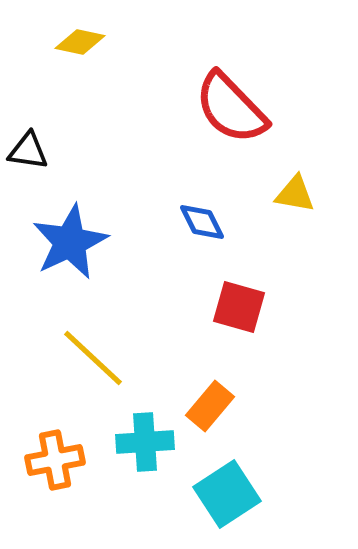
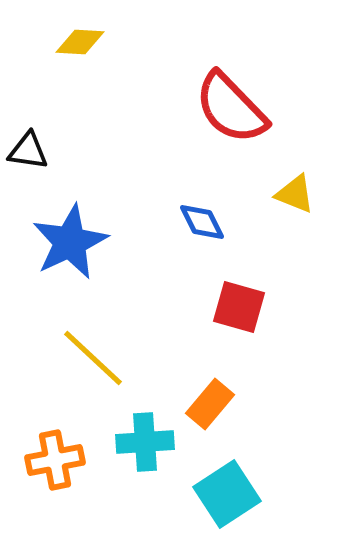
yellow diamond: rotated 9 degrees counterclockwise
yellow triangle: rotated 12 degrees clockwise
orange rectangle: moved 2 px up
